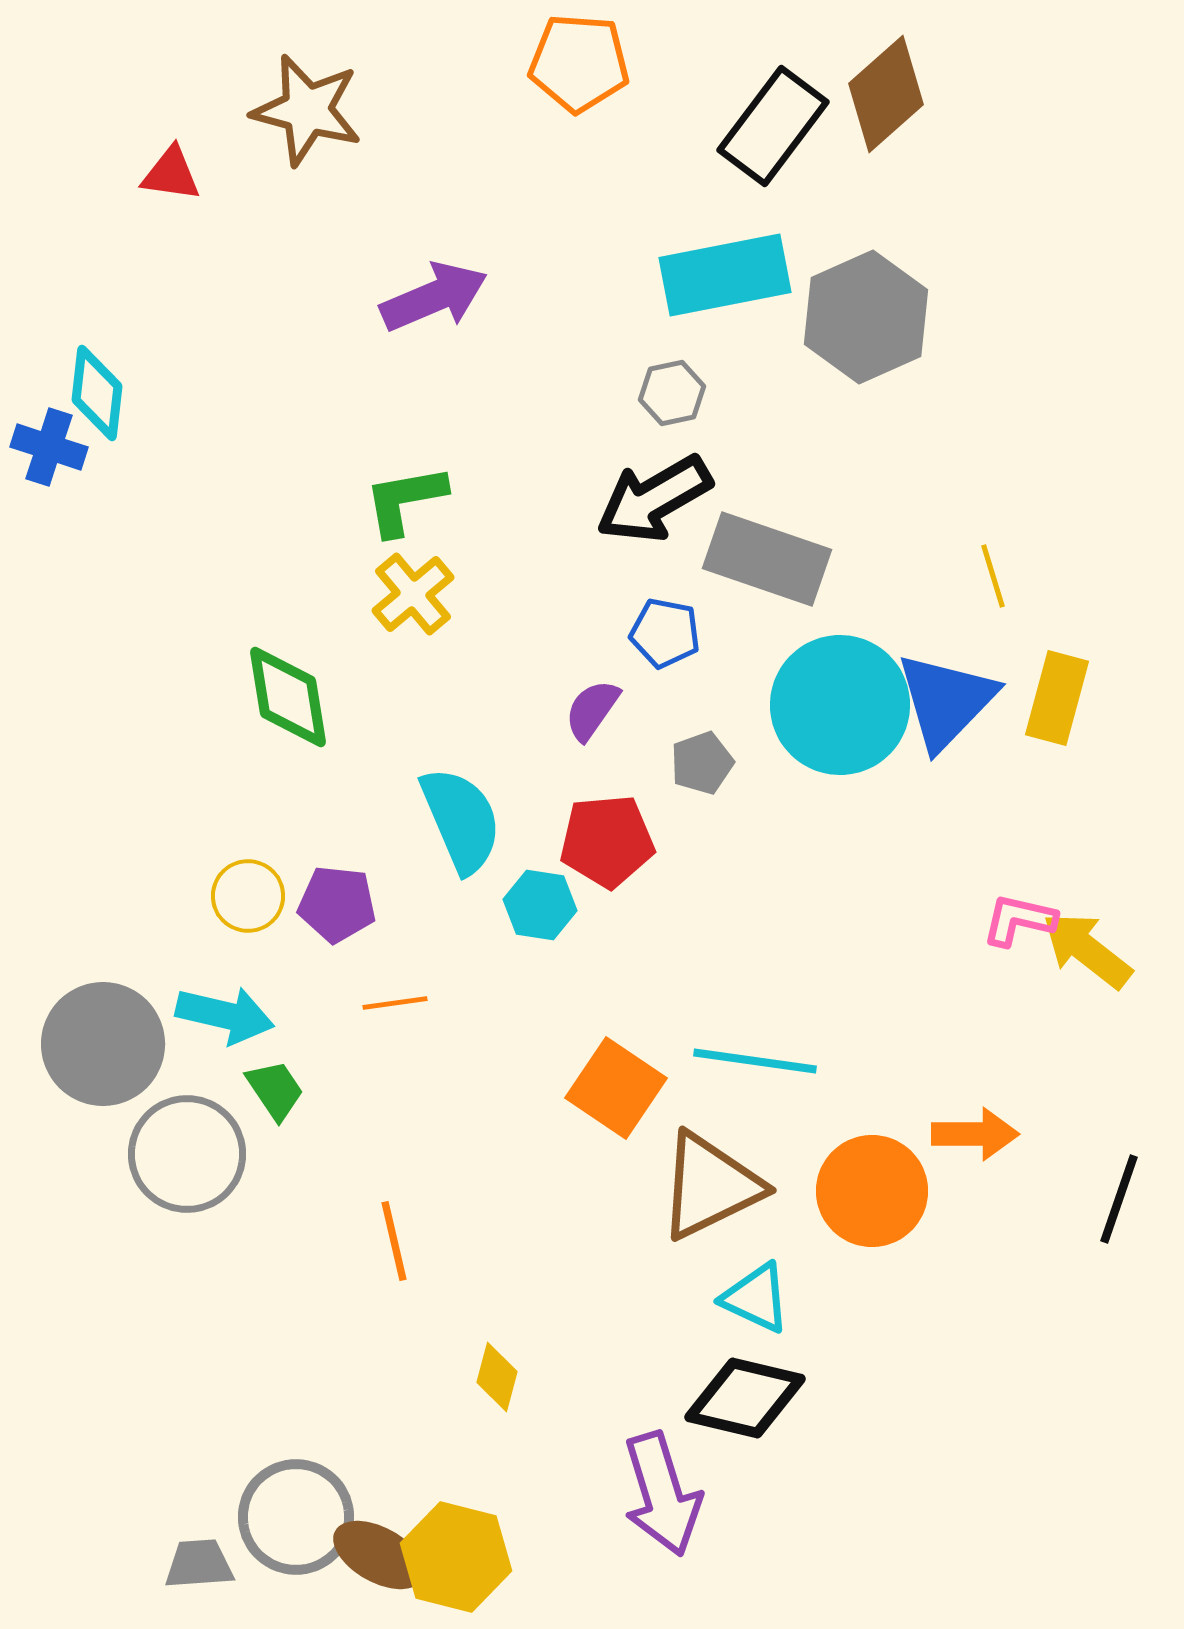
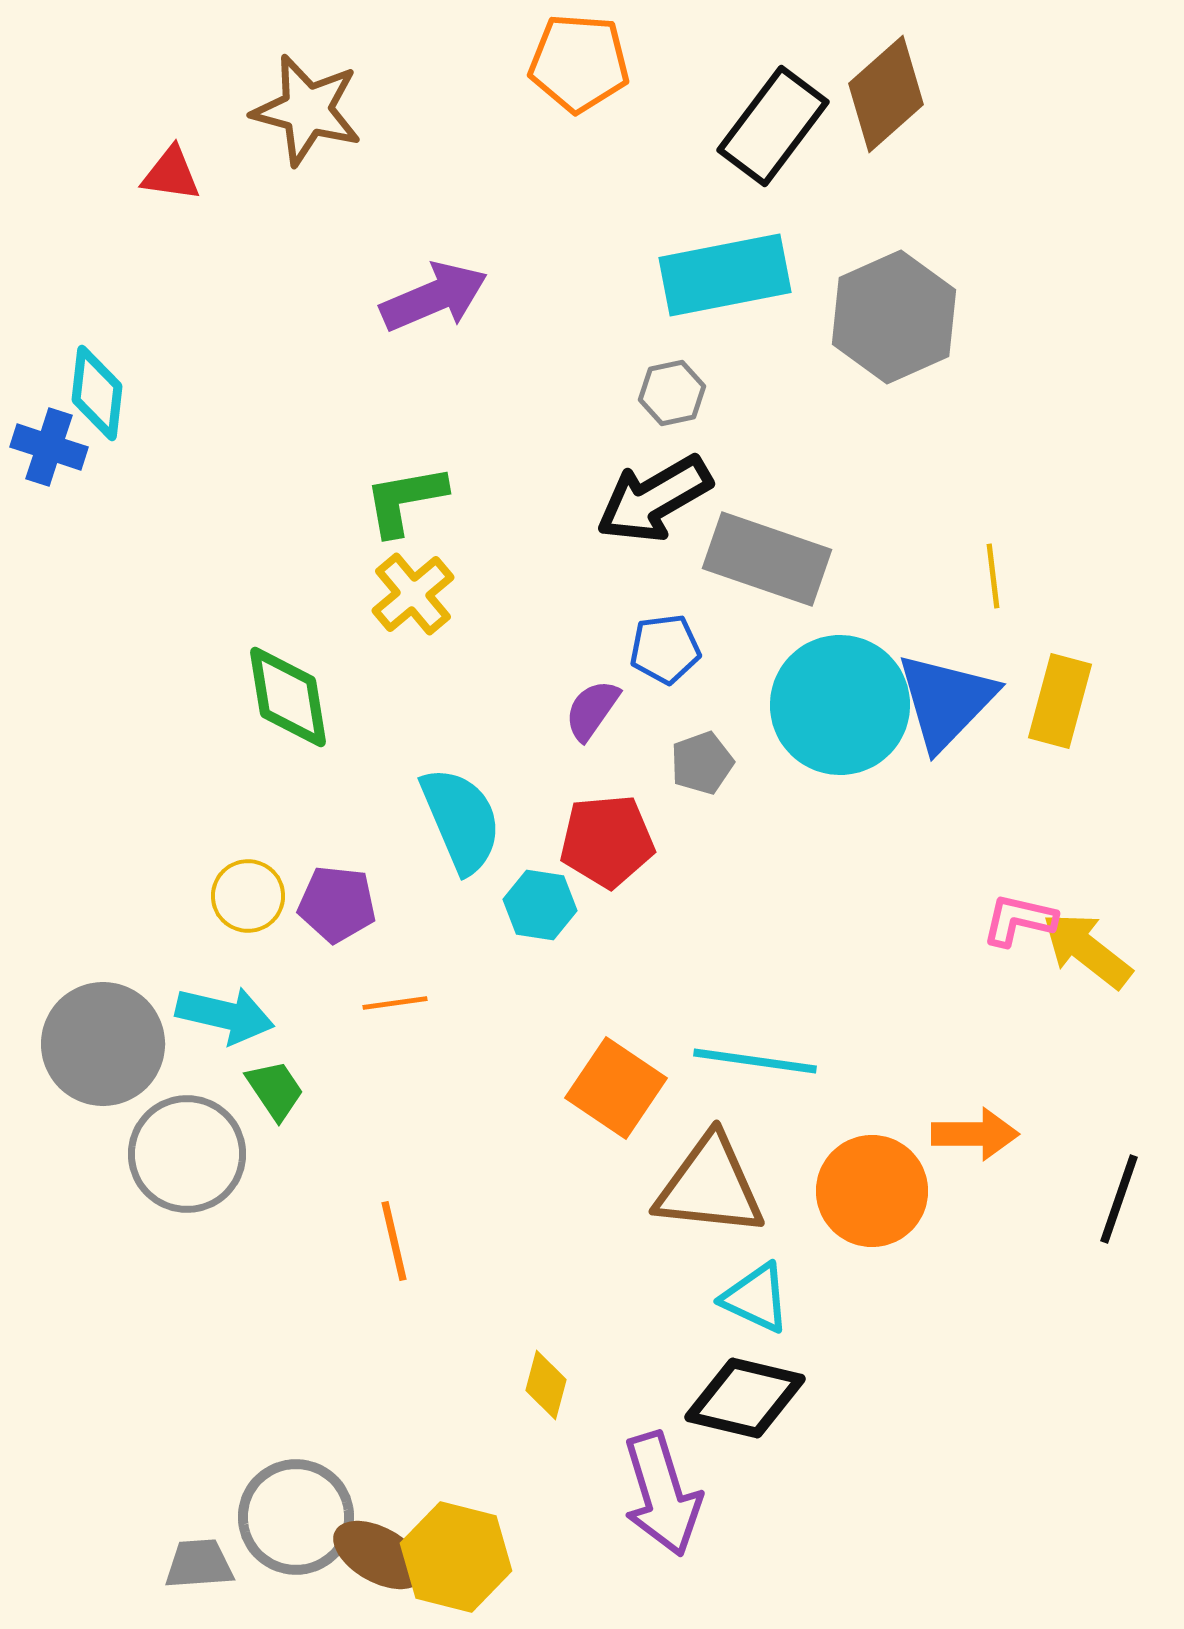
gray hexagon at (866, 317): moved 28 px right
yellow line at (993, 576): rotated 10 degrees clockwise
blue pentagon at (665, 633): moved 16 px down; rotated 18 degrees counterclockwise
yellow rectangle at (1057, 698): moved 3 px right, 3 px down
brown triangle at (710, 1186): rotated 32 degrees clockwise
yellow diamond at (497, 1377): moved 49 px right, 8 px down
